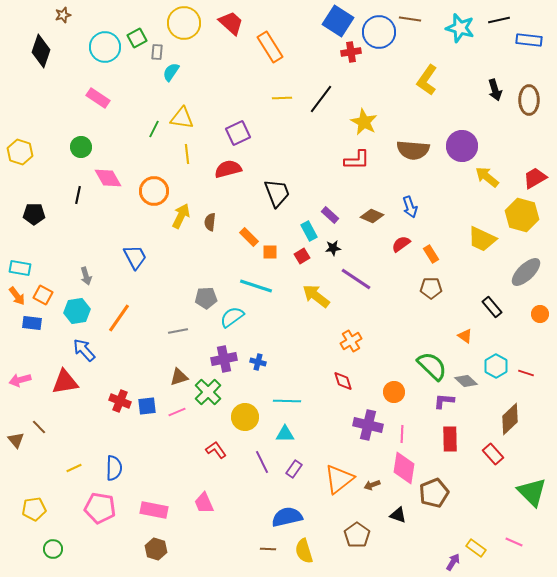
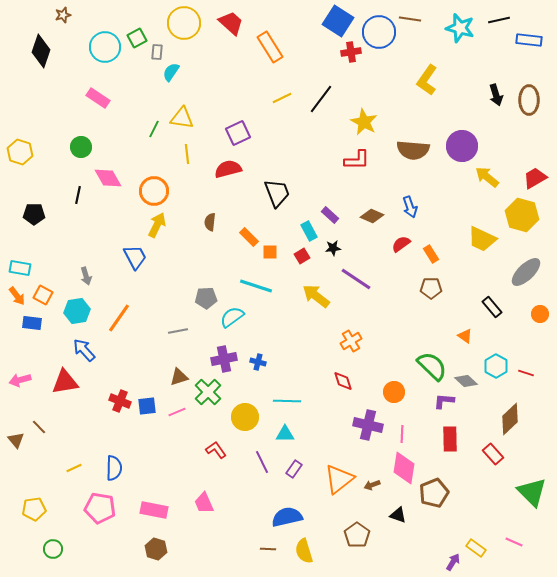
black arrow at (495, 90): moved 1 px right, 5 px down
yellow line at (282, 98): rotated 24 degrees counterclockwise
yellow arrow at (181, 216): moved 24 px left, 9 px down
